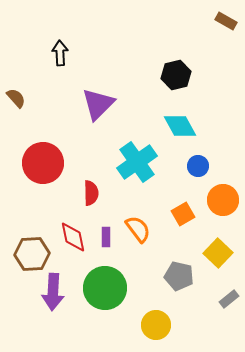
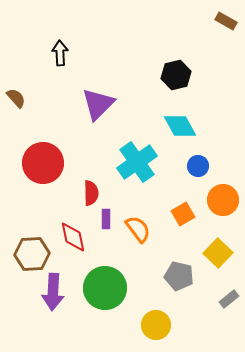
purple rectangle: moved 18 px up
